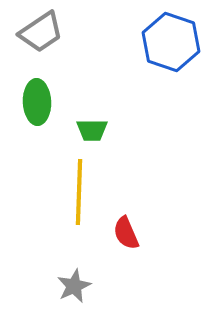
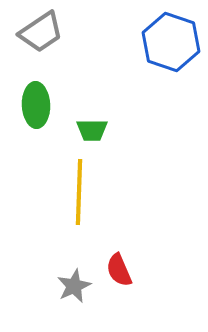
green ellipse: moved 1 px left, 3 px down
red semicircle: moved 7 px left, 37 px down
